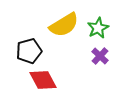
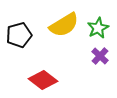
black pentagon: moved 10 px left, 16 px up
red diamond: rotated 24 degrees counterclockwise
